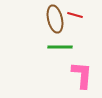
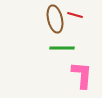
green line: moved 2 px right, 1 px down
